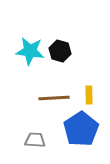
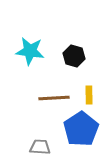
black hexagon: moved 14 px right, 5 px down
gray trapezoid: moved 5 px right, 7 px down
